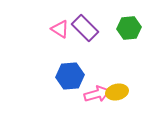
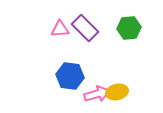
pink triangle: rotated 36 degrees counterclockwise
blue hexagon: rotated 12 degrees clockwise
